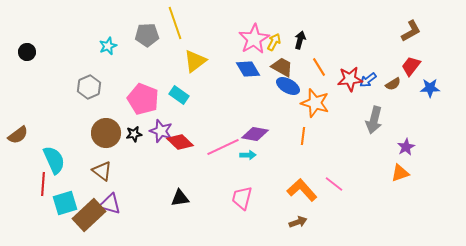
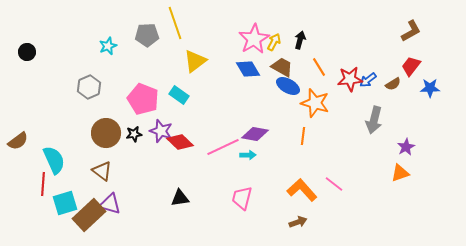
brown semicircle at (18, 135): moved 6 px down
